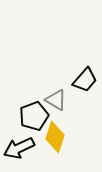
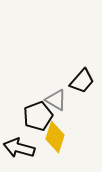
black trapezoid: moved 3 px left, 1 px down
black pentagon: moved 4 px right
black arrow: rotated 40 degrees clockwise
